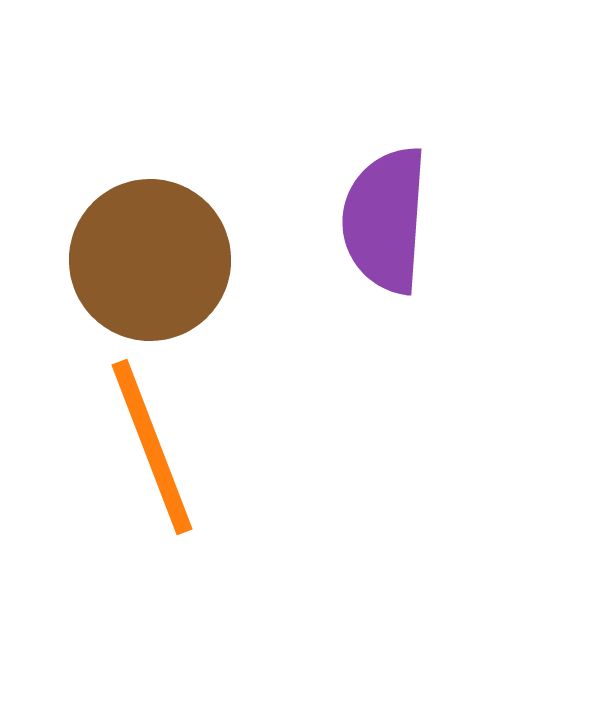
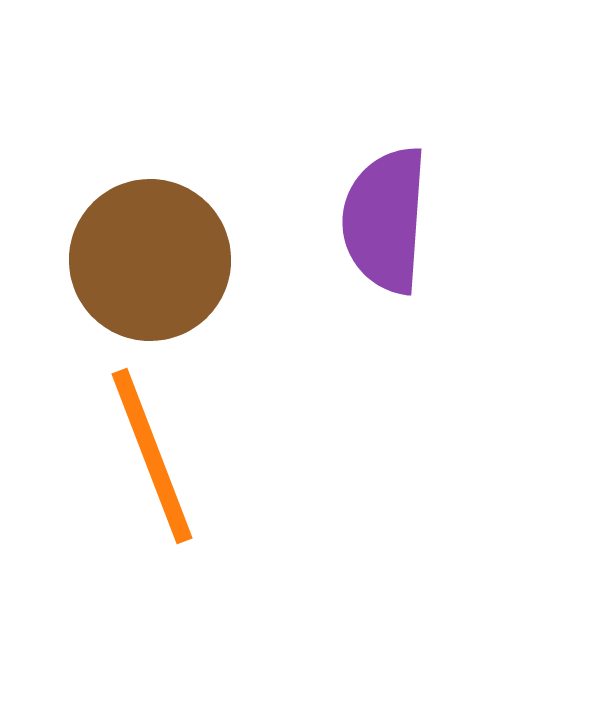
orange line: moved 9 px down
